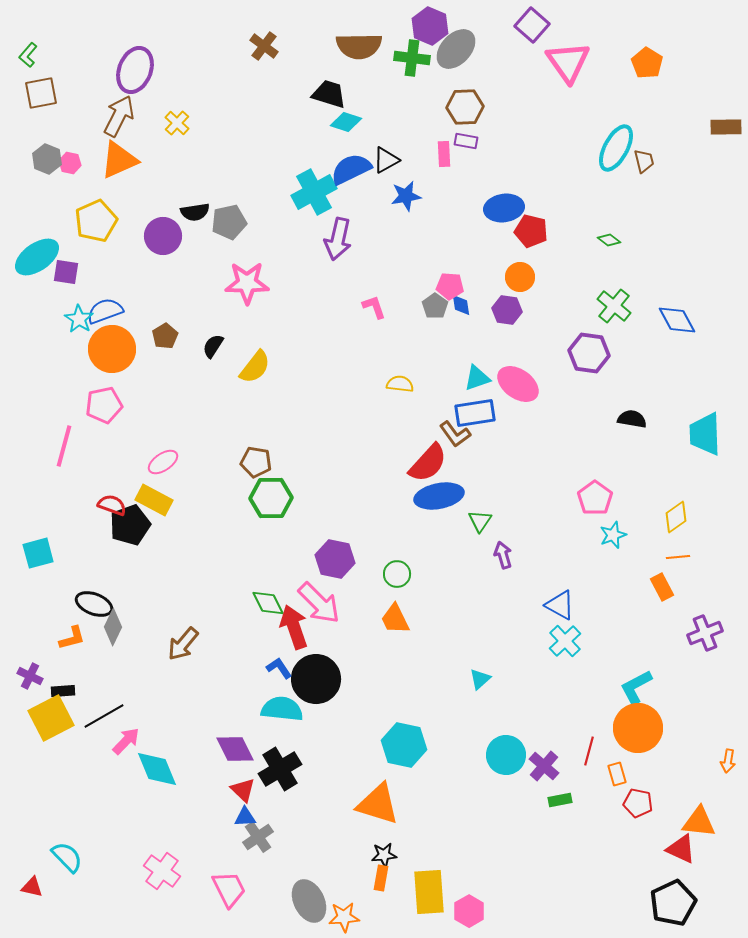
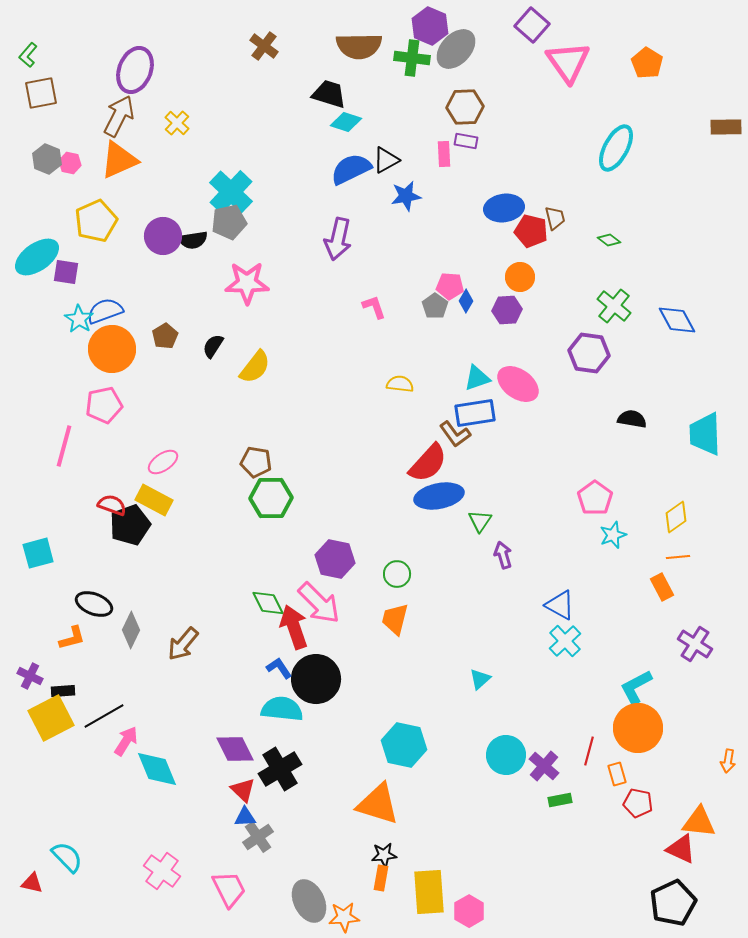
brown trapezoid at (644, 161): moved 89 px left, 57 px down
cyan cross at (314, 192): moved 83 px left; rotated 18 degrees counterclockwise
black semicircle at (195, 212): moved 2 px left, 28 px down
blue diamond at (461, 305): moved 5 px right, 4 px up; rotated 40 degrees clockwise
purple hexagon at (507, 310): rotated 12 degrees counterclockwise
orange trapezoid at (395, 619): rotated 40 degrees clockwise
gray diamond at (113, 627): moved 18 px right, 3 px down
purple cross at (705, 633): moved 10 px left, 11 px down; rotated 36 degrees counterclockwise
pink arrow at (126, 741): rotated 12 degrees counterclockwise
red triangle at (32, 887): moved 4 px up
